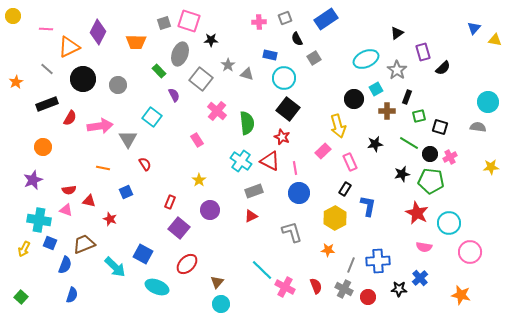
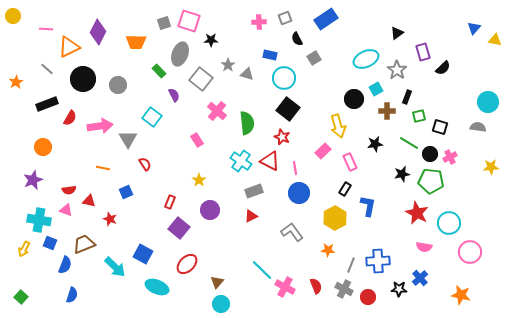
gray L-shape at (292, 232): rotated 20 degrees counterclockwise
